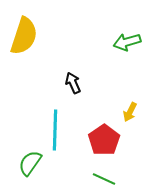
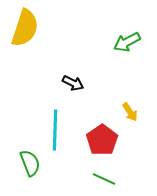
yellow semicircle: moved 1 px right, 8 px up
green arrow: rotated 12 degrees counterclockwise
black arrow: rotated 140 degrees clockwise
yellow arrow: rotated 60 degrees counterclockwise
red pentagon: moved 2 px left
green semicircle: rotated 124 degrees clockwise
